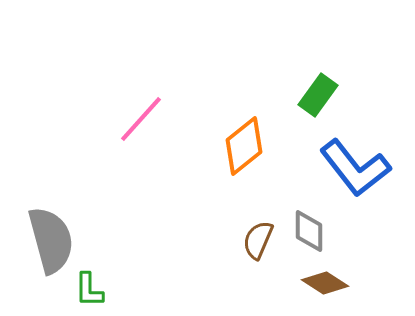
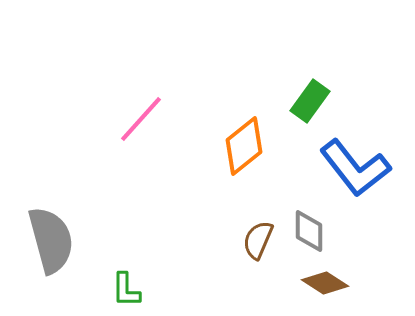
green rectangle: moved 8 px left, 6 px down
green L-shape: moved 37 px right
